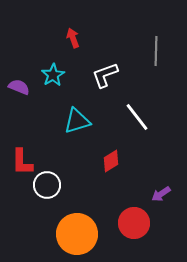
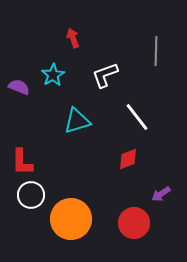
red diamond: moved 17 px right, 2 px up; rotated 10 degrees clockwise
white circle: moved 16 px left, 10 px down
orange circle: moved 6 px left, 15 px up
